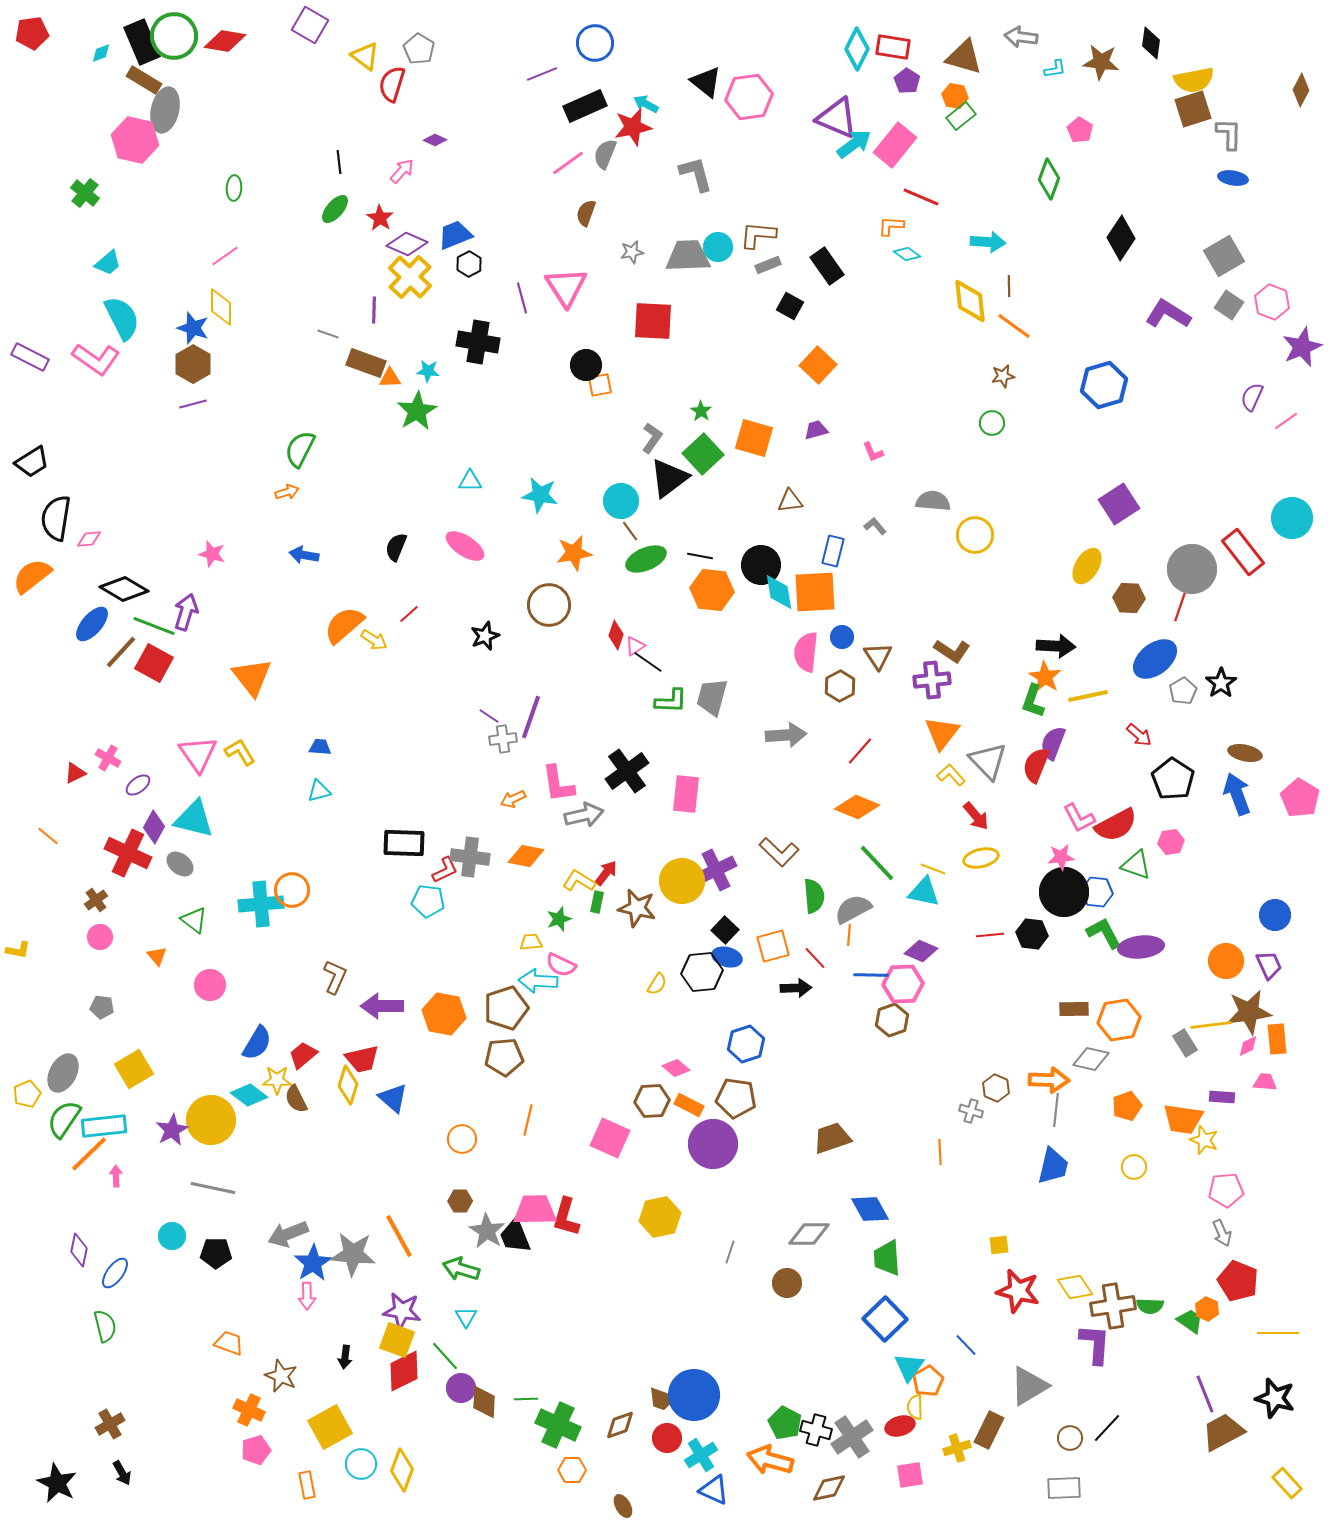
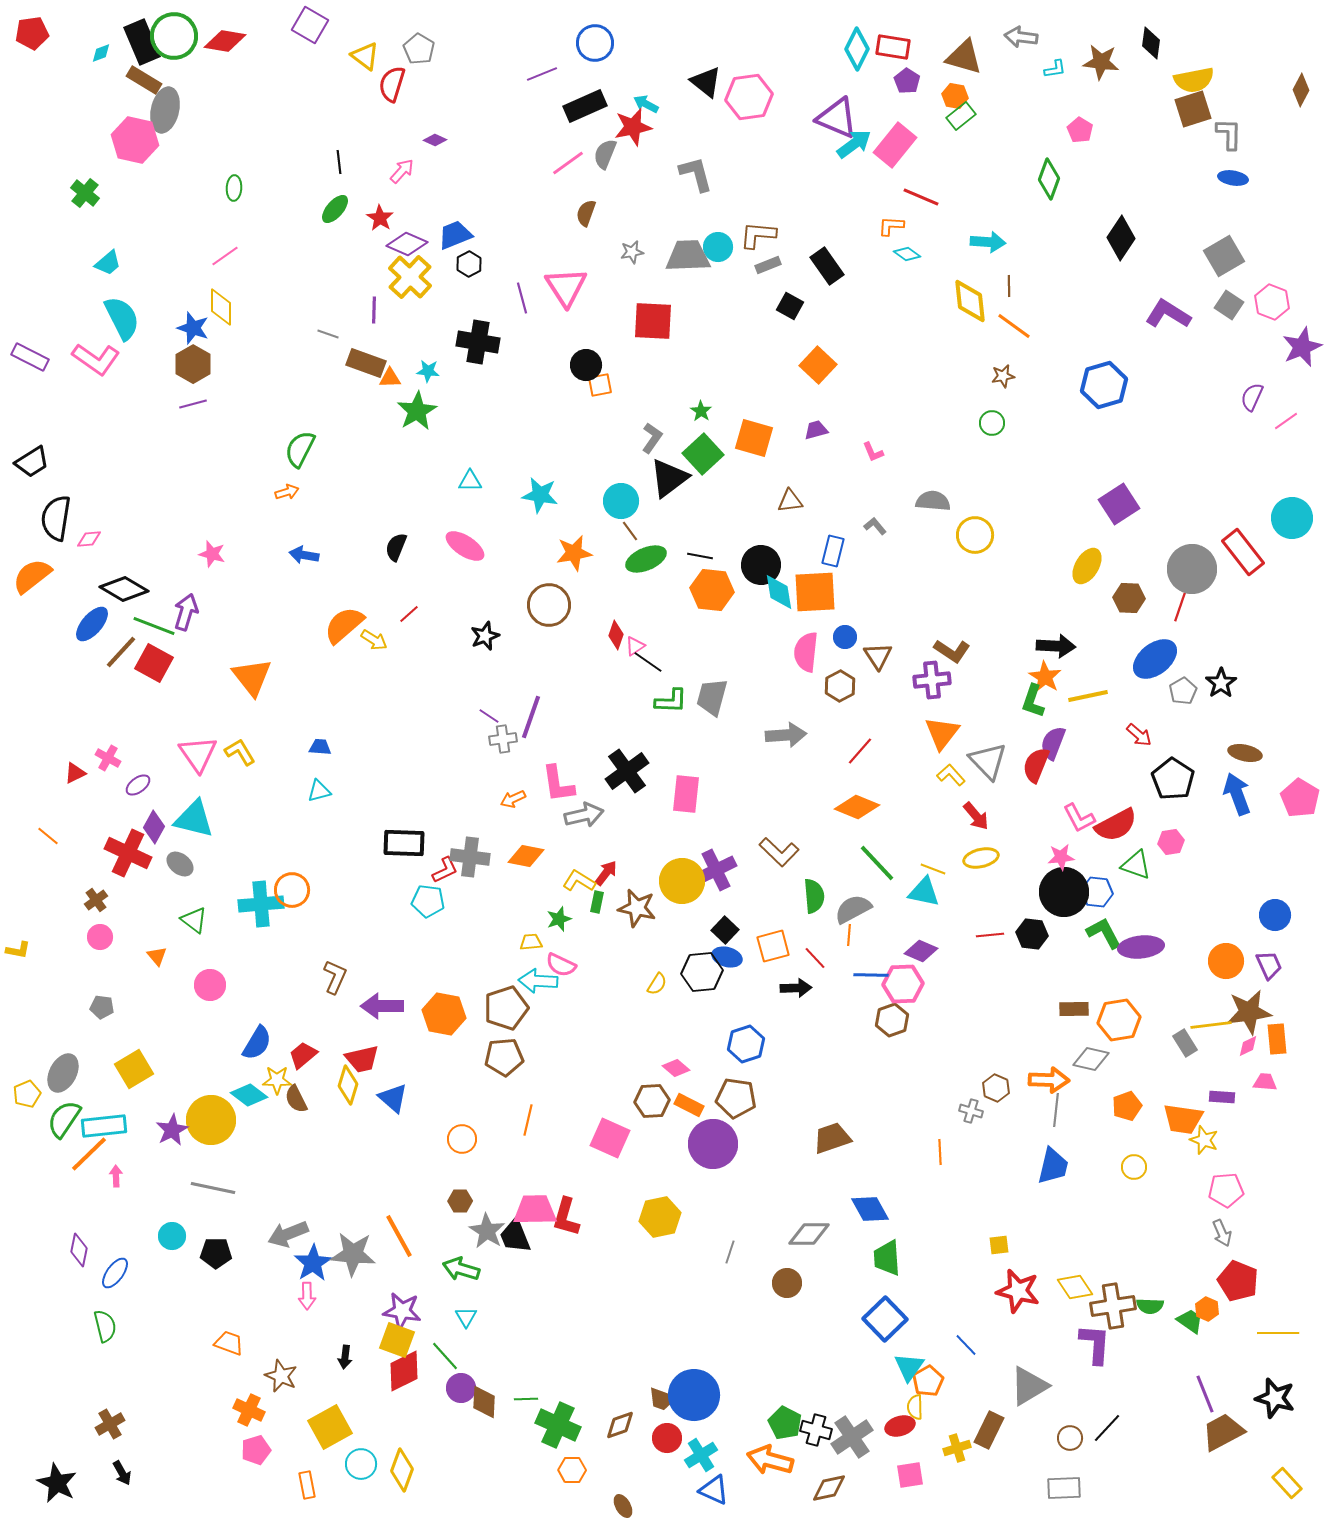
blue circle at (842, 637): moved 3 px right
